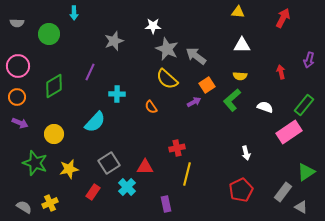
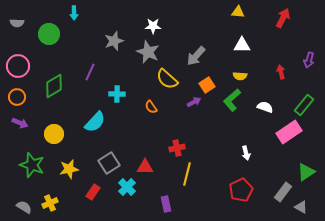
gray star at (167, 49): moved 19 px left, 3 px down
gray arrow at (196, 56): rotated 85 degrees counterclockwise
green star at (35, 163): moved 3 px left, 2 px down
